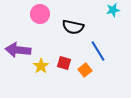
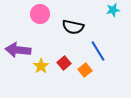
red square: rotated 32 degrees clockwise
